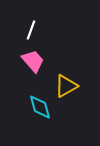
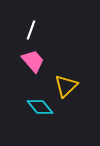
yellow triangle: rotated 15 degrees counterclockwise
cyan diamond: rotated 24 degrees counterclockwise
